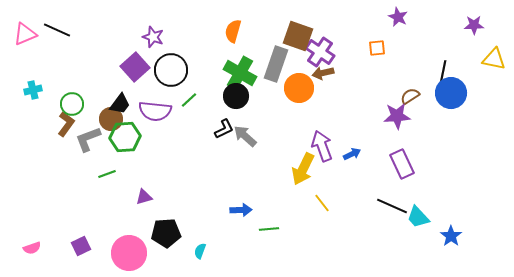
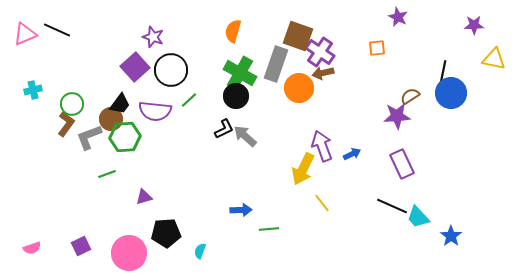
gray L-shape at (88, 139): moved 1 px right, 2 px up
